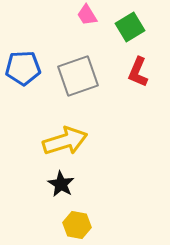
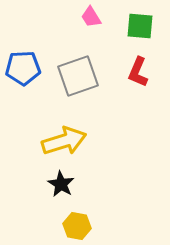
pink trapezoid: moved 4 px right, 2 px down
green square: moved 10 px right, 1 px up; rotated 36 degrees clockwise
yellow arrow: moved 1 px left
yellow hexagon: moved 1 px down
